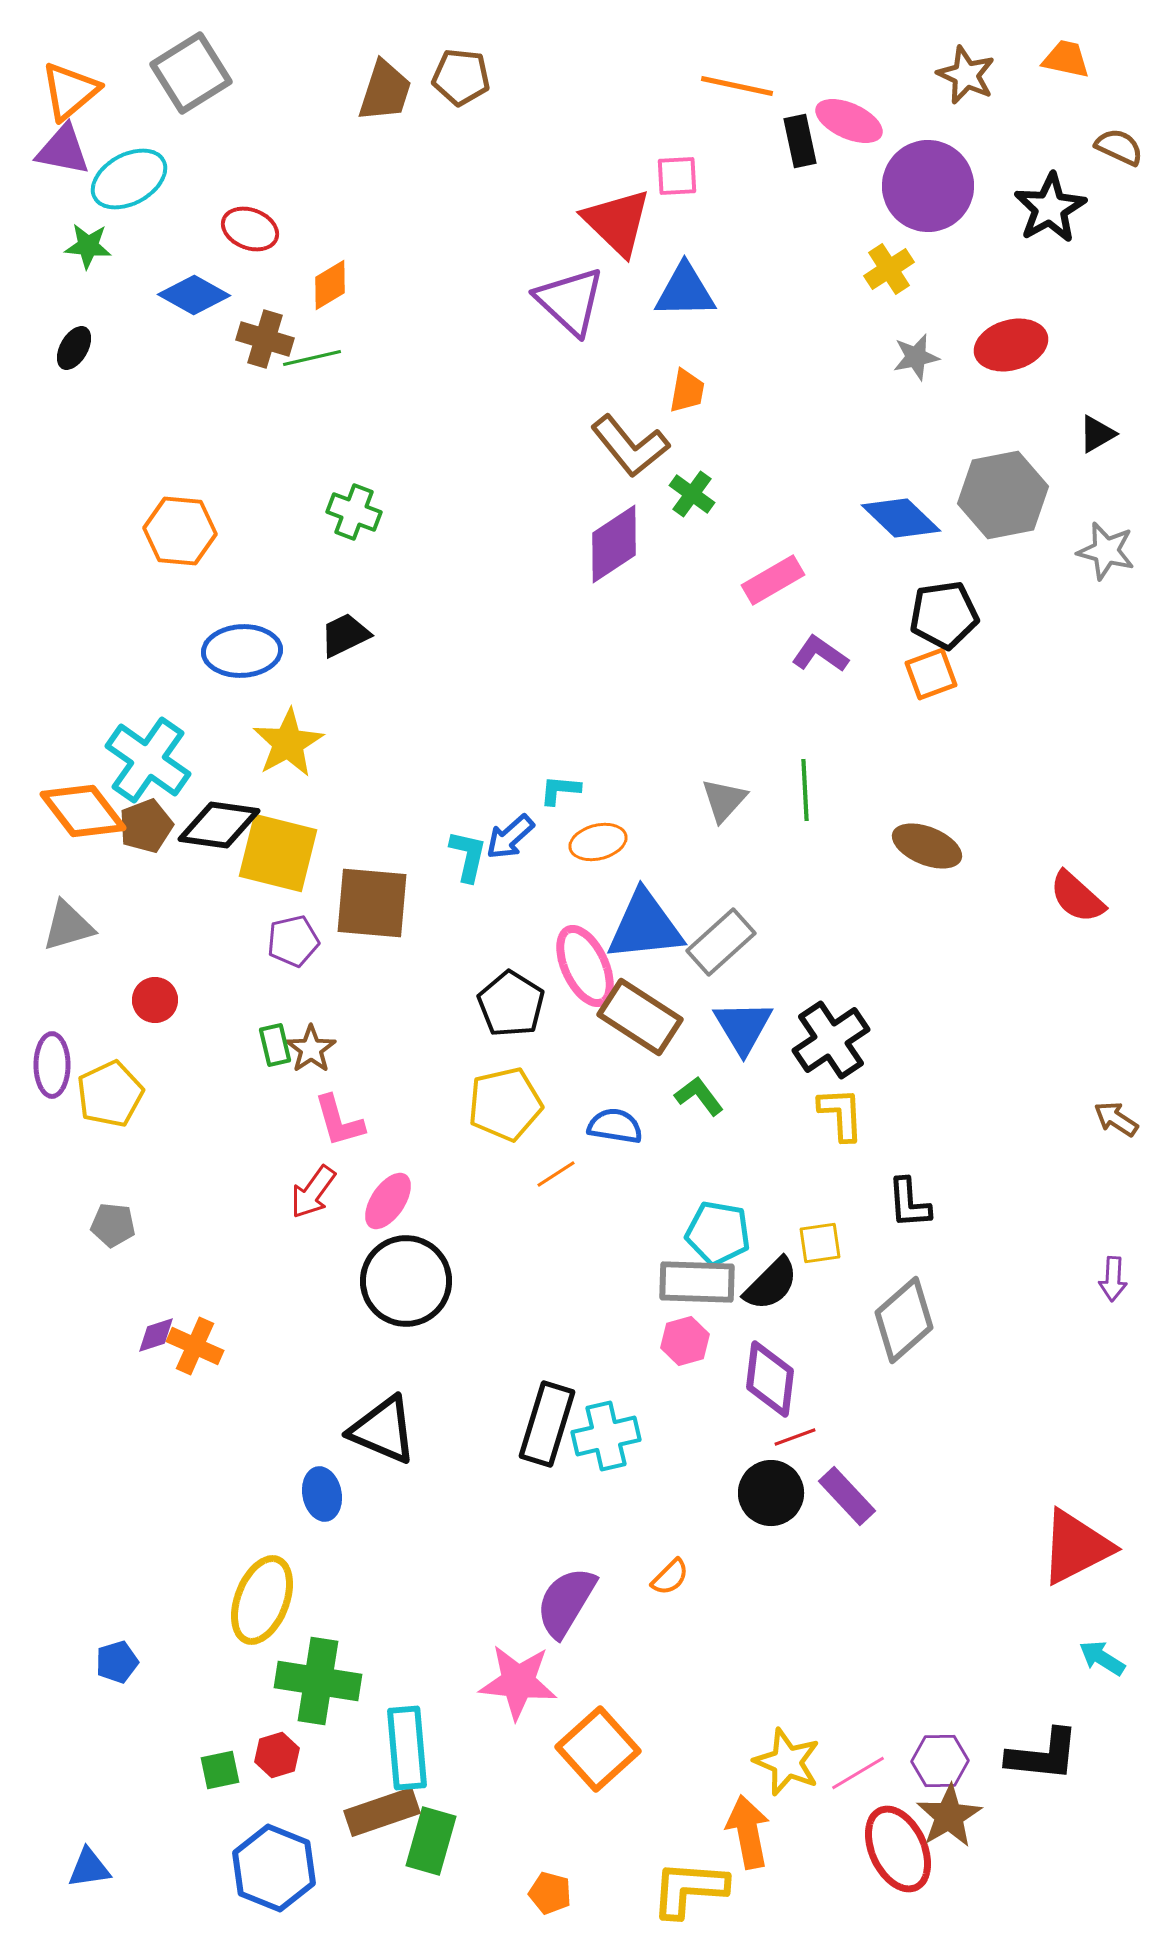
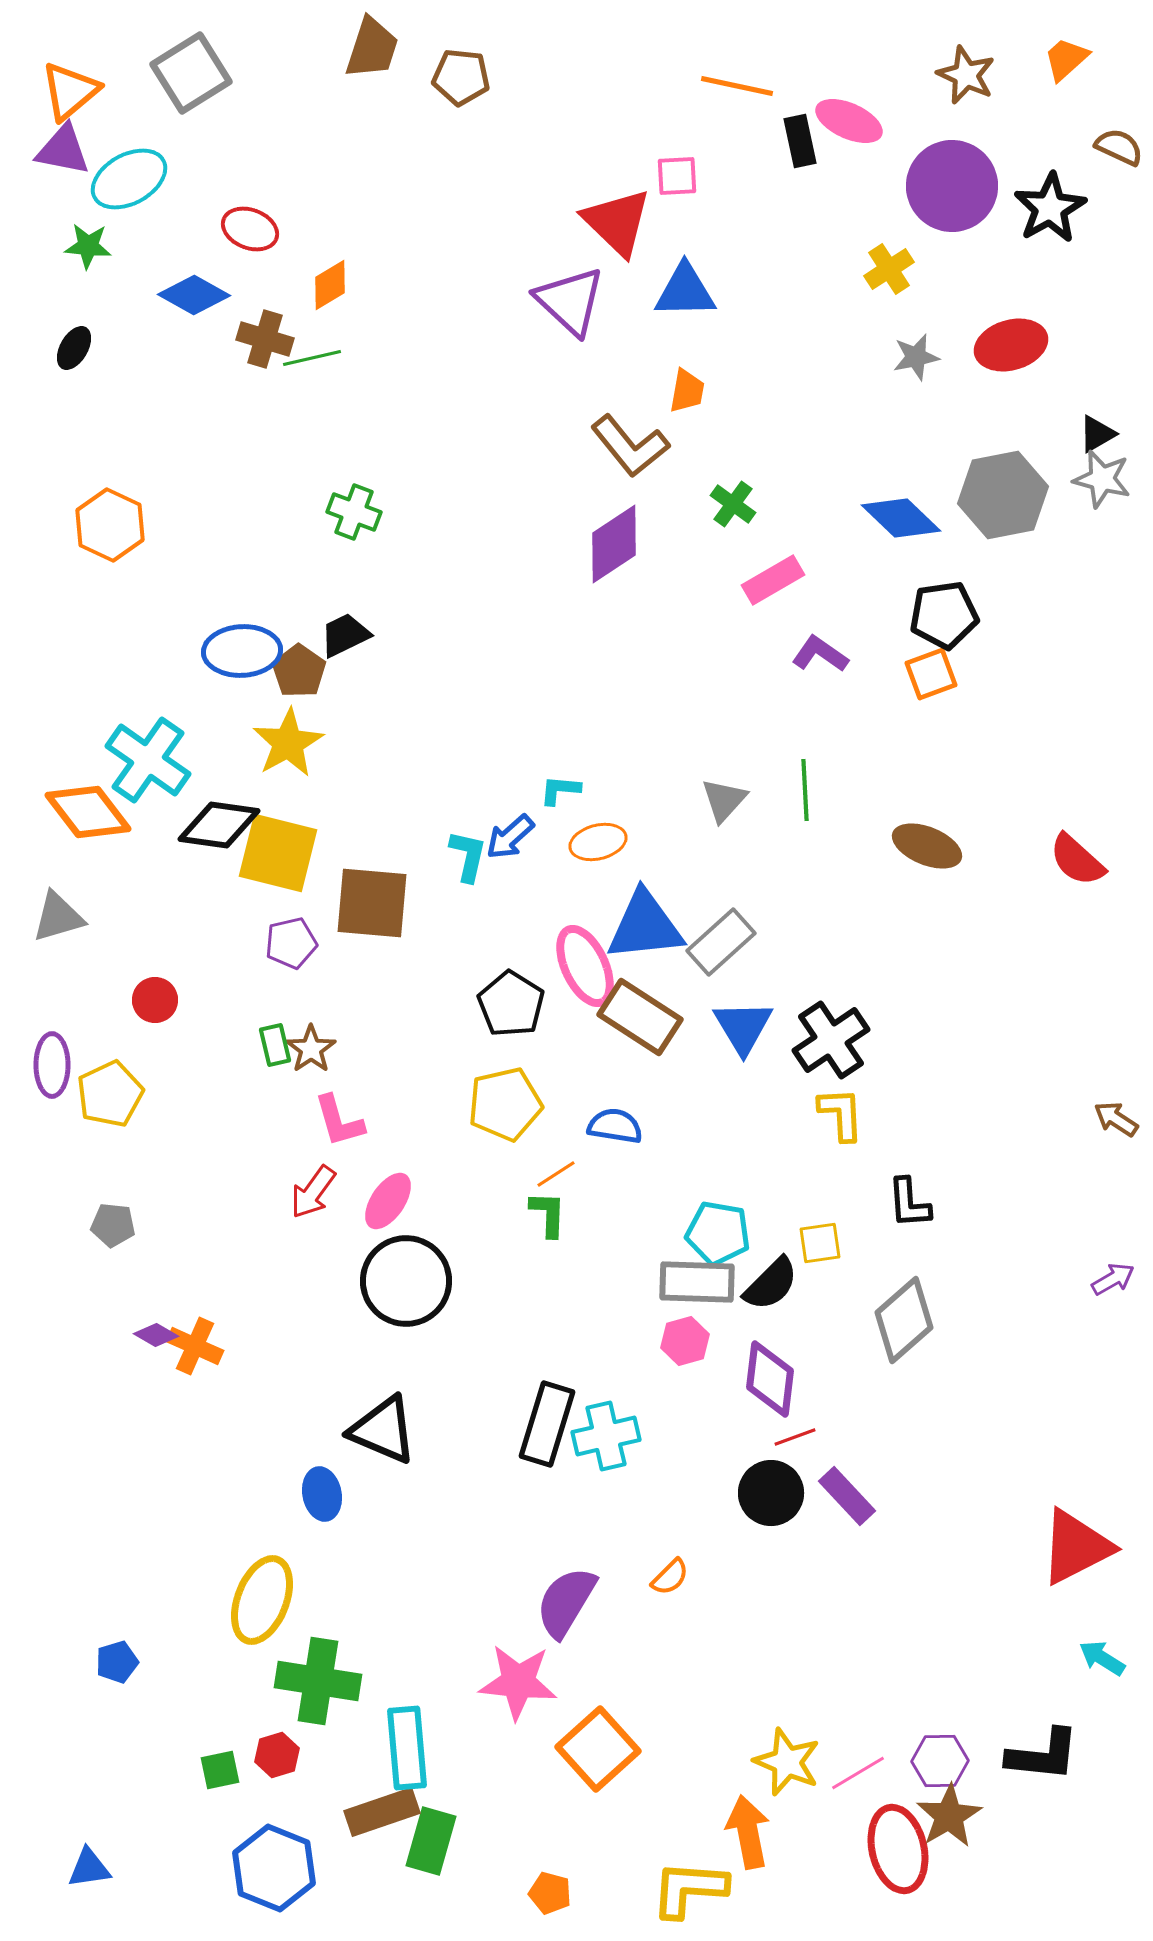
orange trapezoid at (1066, 59): rotated 54 degrees counterclockwise
brown trapezoid at (385, 91): moved 13 px left, 43 px up
purple circle at (928, 186): moved 24 px right
green cross at (692, 494): moved 41 px right, 10 px down
orange hexagon at (180, 531): moved 70 px left, 6 px up; rotated 20 degrees clockwise
gray star at (1106, 551): moved 4 px left, 72 px up
orange diamond at (83, 811): moved 5 px right, 1 px down
brown pentagon at (146, 826): moved 153 px right, 155 px up; rotated 16 degrees counterclockwise
red semicircle at (1077, 897): moved 37 px up
gray triangle at (68, 926): moved 10 px left, 9 px up
purple pentagon at (293, 941): moved 2 px left, 2 px down
green L-shape at (699, 1096): moved 151 px left, 118 px down; rotated 39 degrees clockwise
purple arrow at (1113, 1279): rotated 123 degrees counterclockwise
purple diamond at (156, 1335): rotated 48 degrees clockwise
red ellipse at (898, 1849): rotated 12 degrees clockwise
